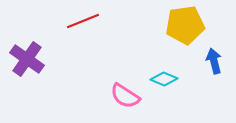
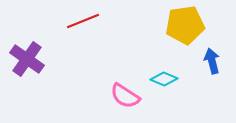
blue arrow: moved 2 px left
